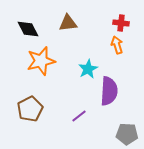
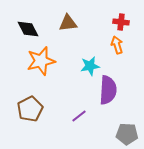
red cross: moved 1 px up
cyan star: moved 2 px right, 3 px up; rotated 18 degrees clockwise
purple semicircle: moved 1 px left, 1 px up
